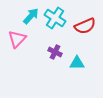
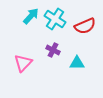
cyan cross: moved 1 px down
pink triangle: moved 6 px right, 24 px down
purple cross: moved 2 px left, 2 px up
